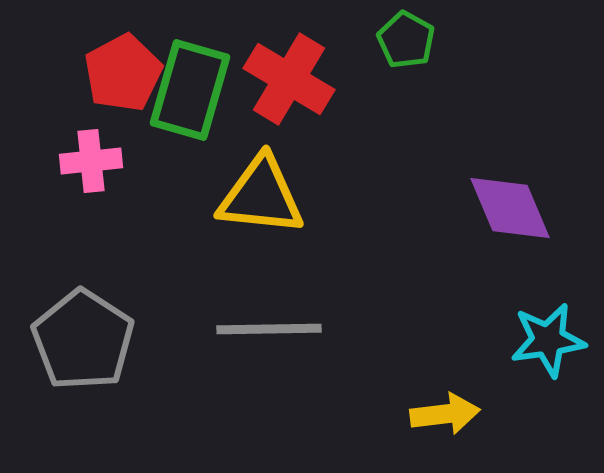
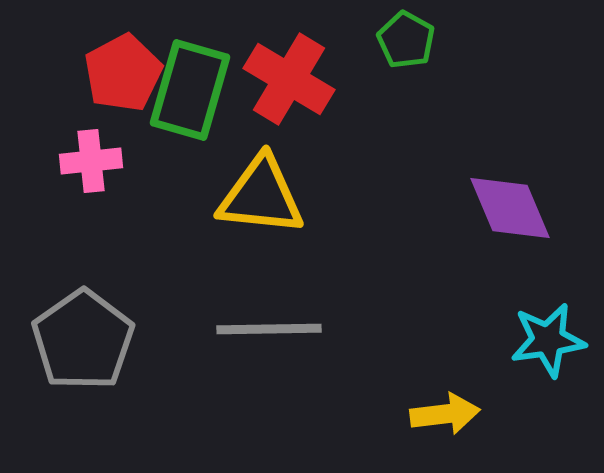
gray pentagon: rotated 4 degrees clockwise
